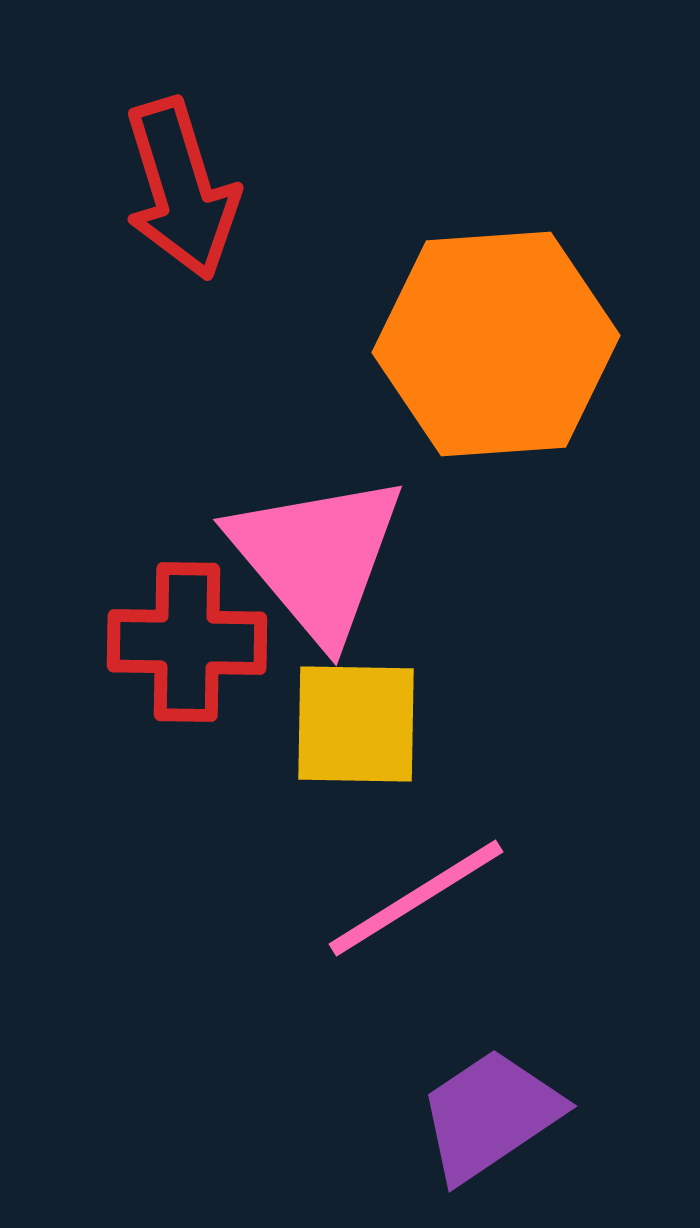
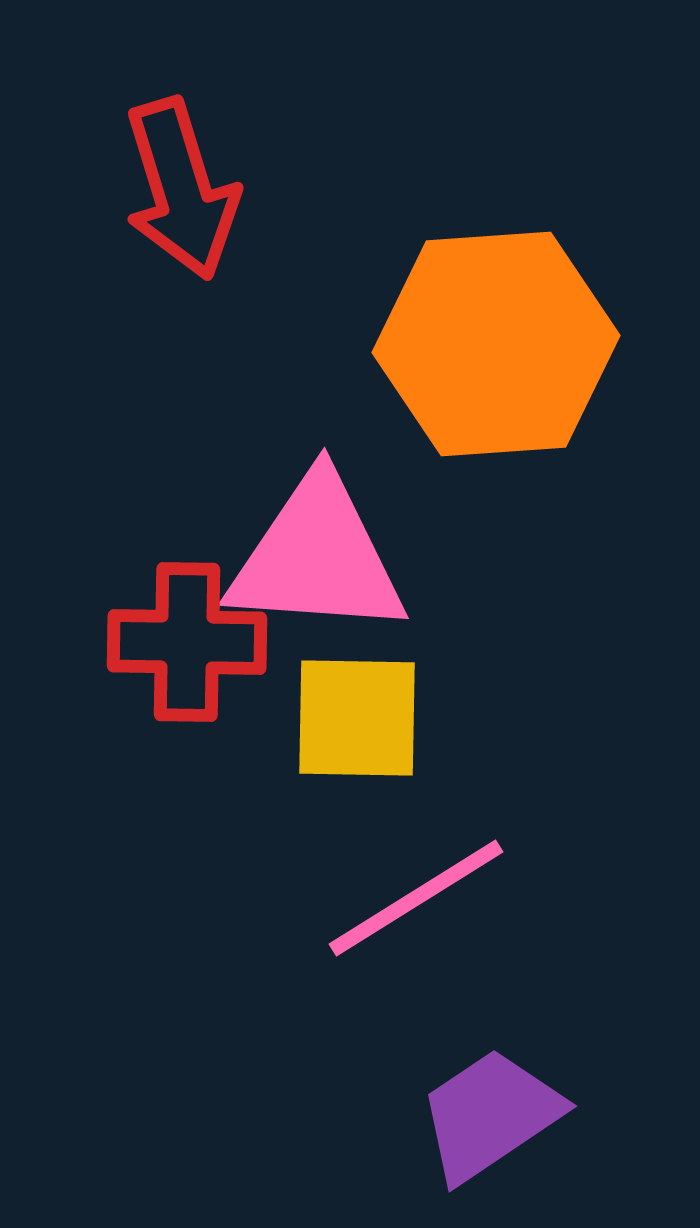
pink triangle: rotated 46 degrees counterclockwise
yellow square: moved 1 px right, 6 px up
